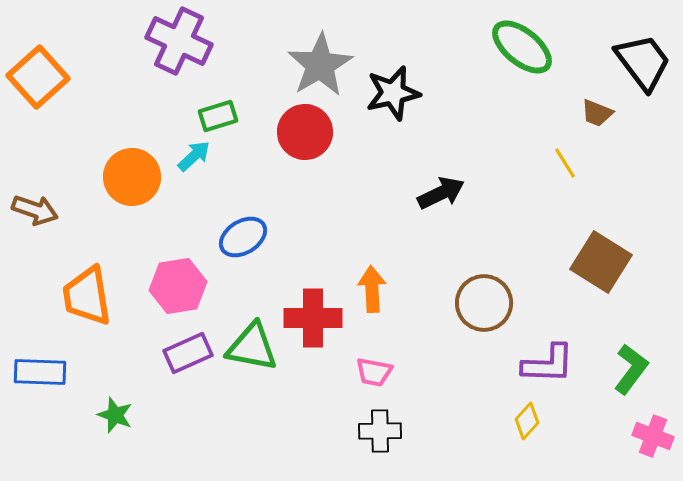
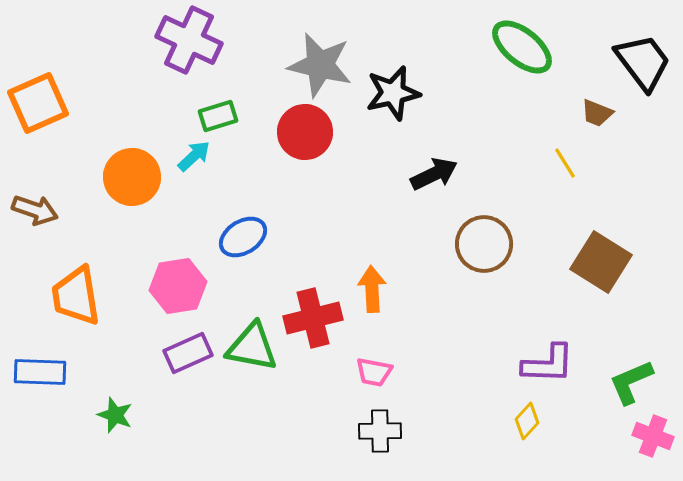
purple cross: moved 10 px right, 1 px up
gray star: rotated 28 degrees counterclockwise
orange square: moved 26 px down; rotated 18 degrees clockwise
black arrow: moved 7 px left, 19 px up
orange trapezoid: moved 11 px left
brown circle: moved 59 px up
red cross: rotated 14 degrees counterclockwise
green L-shape: moved 13 px down; rotated 150 degrees counterclockwise
